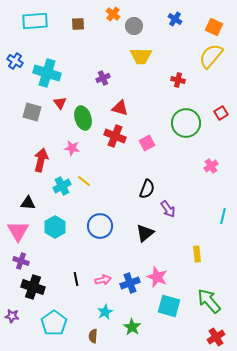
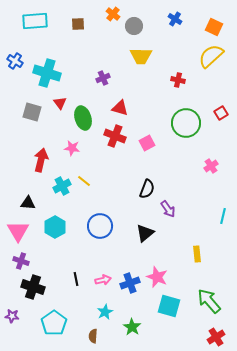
yellow semicircle at (211, 56): rotated 8 degrees clockwise
